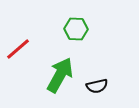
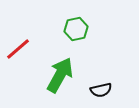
green hexagon: rotated 15 degrees counterclockwise
black semicircle: moved 4 px right, 4 px down
